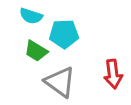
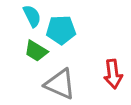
cyan semicircle: moved 1 px right; rotated 135 degrees counterclockwise
cyan pentagon: moved 3 px left, 4 px up
gray triangle: moved 2 px down; rotated 12 degrees counterclockwise
